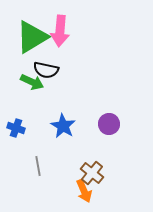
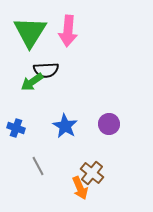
pink arrow: moved 8 px right
green triangle: moved 2 px left, 5 px up; rotated 27 degrees counterclockwise
black semicircle: rotated 15 degrees counterclockwise
green arrow: rotated 120 degrees clockwise
blue star: moved 2 px right
gray line: rotated 18 degrees counterclockwise
orange arrow: moved 4 px left, 3 px up
